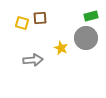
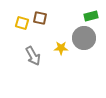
brown square: rotated 16 degrees clockwise
gray circle: moved 2 px left
yellow star: rotated 24 degrees counterclockwise
gray arrow: moved 4 px up; rotated 66 degrees clockwise
